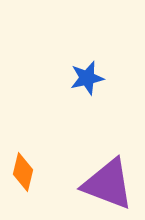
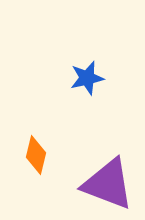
orange diamond: moved 13 px right, 17 px up
